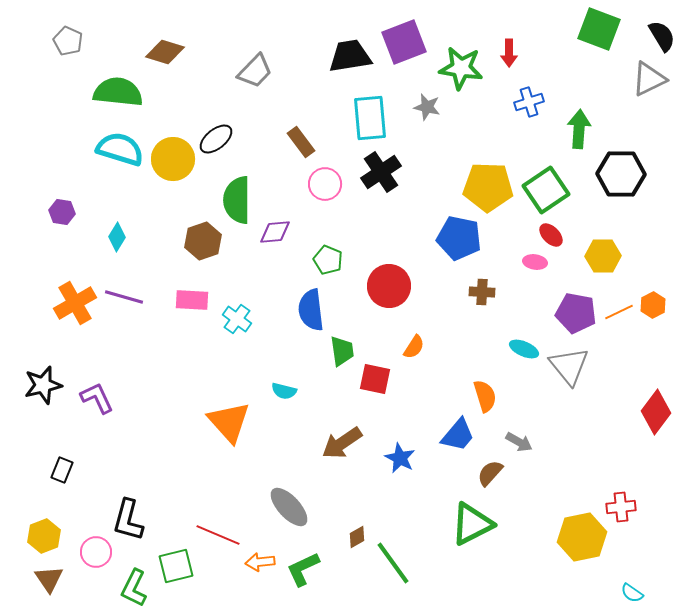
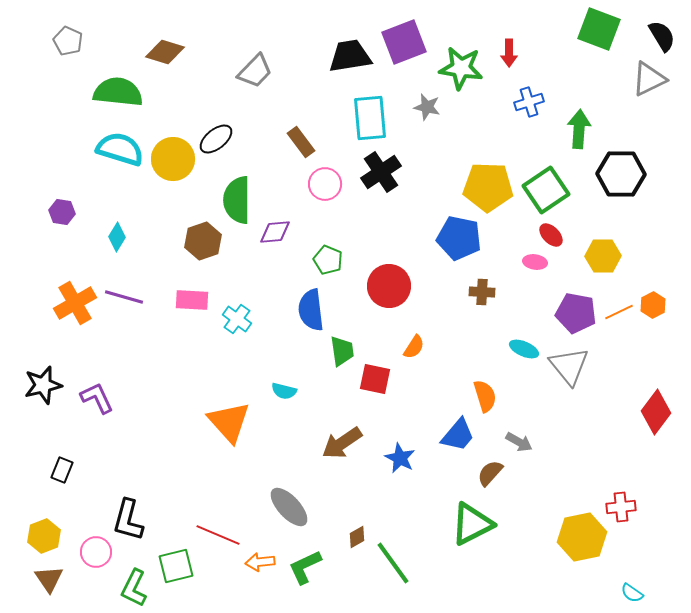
green L-shape at (303, 569): moved 2 px right, 2 px up
